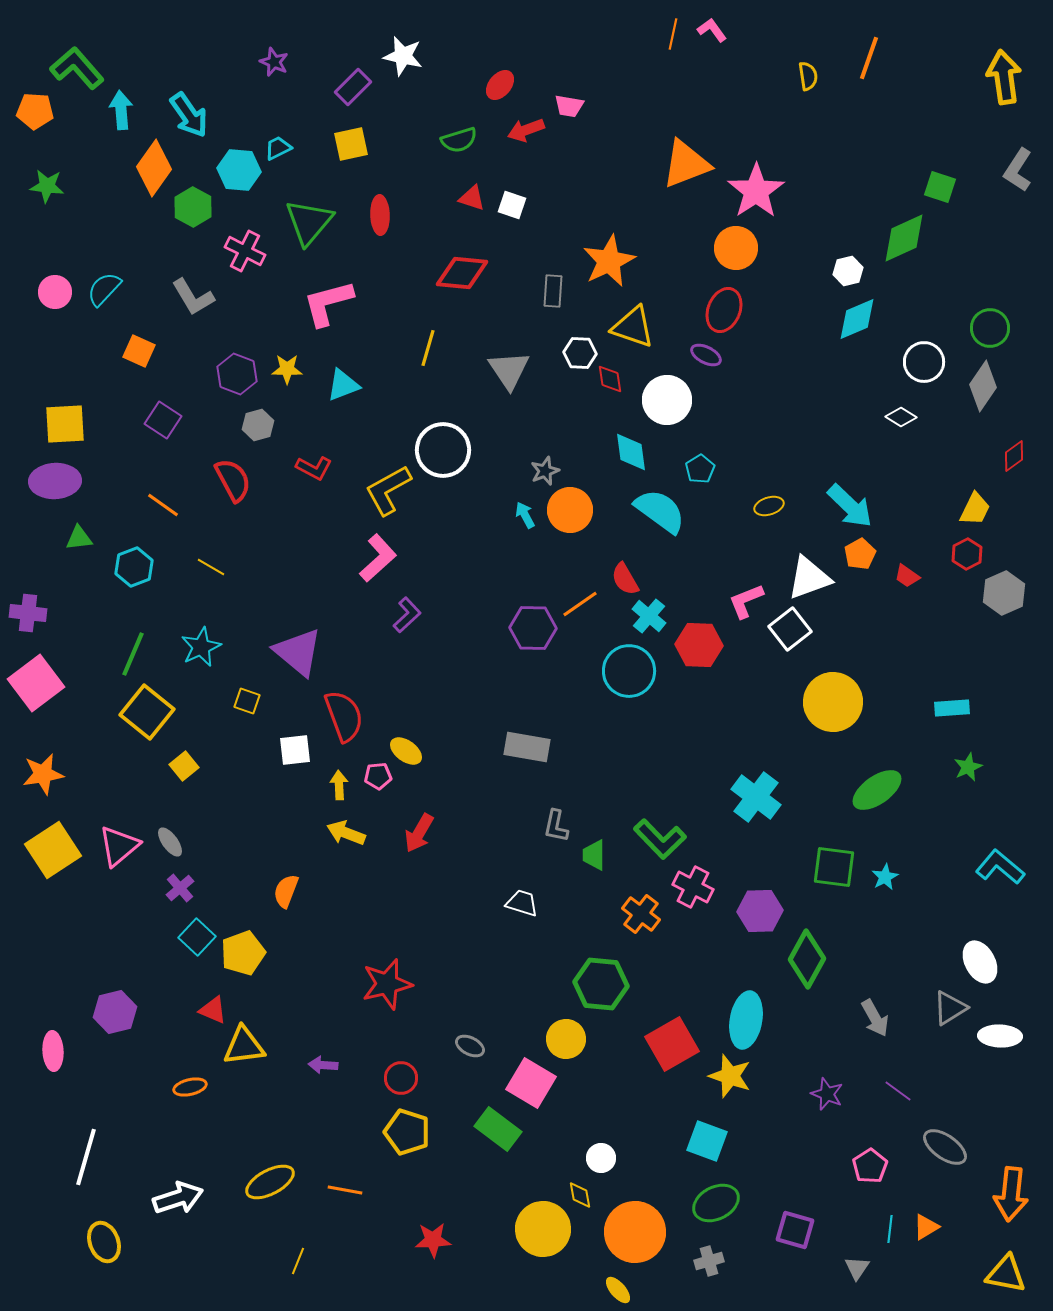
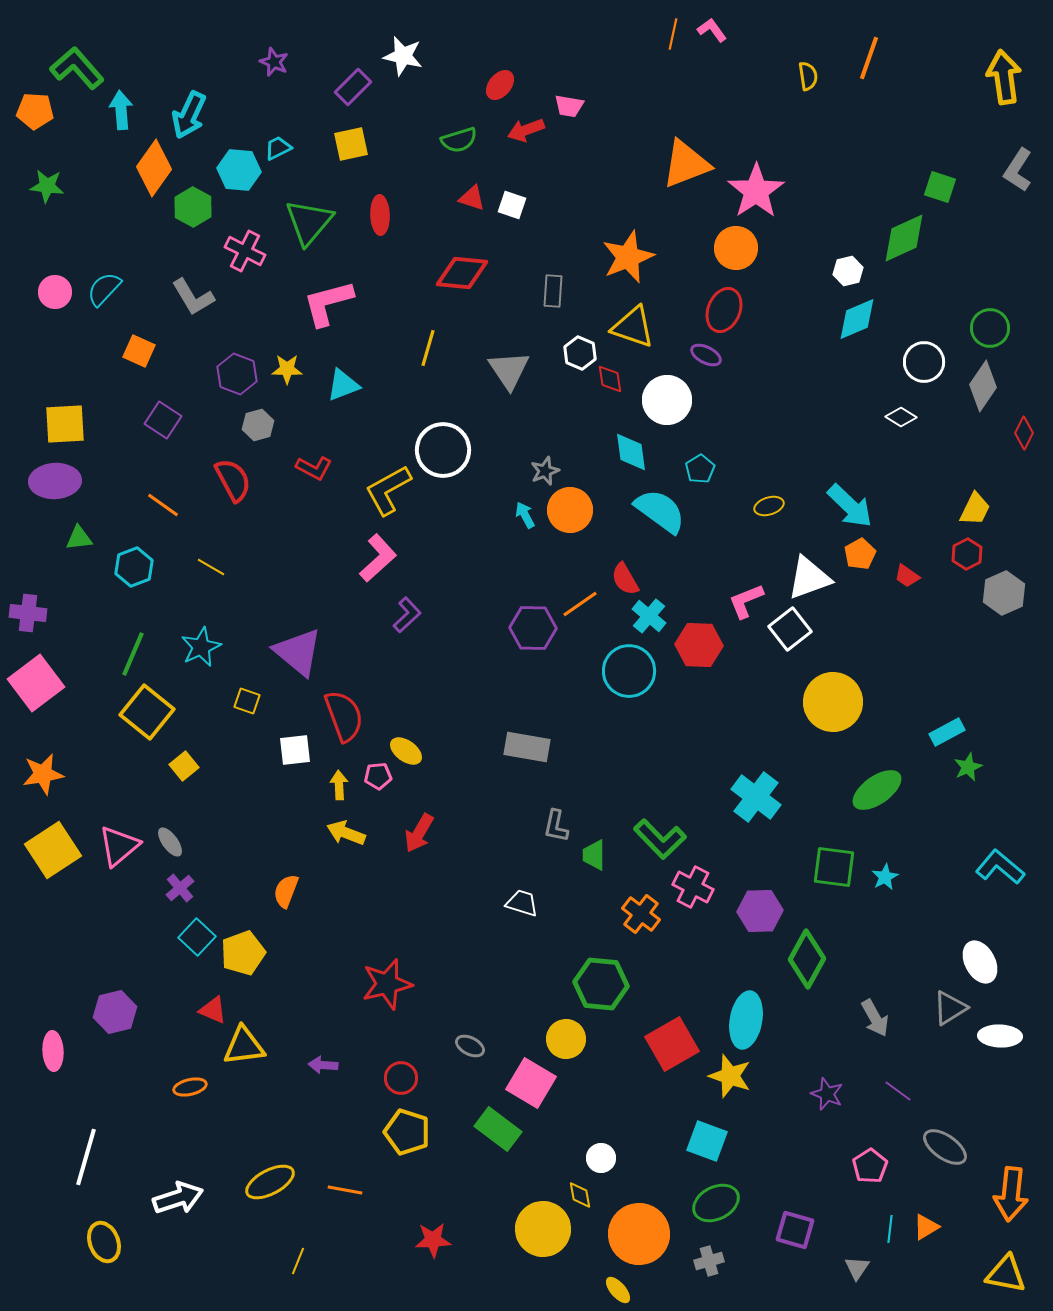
cyan arrow at (189, 115): rotated 60 degrees clockwise
orange star at (609, 261): moved 19 px right, 4 px up; rotated 4 degrees clockwise
white hexagon at (580, 353): rotated 20 degrees clockwise
red diamond at (1014, 456): moved 10 px right, 23 px up; rotated 28 degrees counterclockwise
cyan rectangle at (952, 708): moved 5 px left, 24 px down; rotated 24 degrees counterclockwise
orange circle at (635, 1232): moved 4 px right, 2 px down
